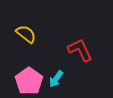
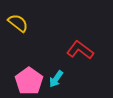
yellow semicircle: moved 8 px left, 11 px up
red L-shape: rotated 28 degrees counterclockwise
